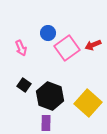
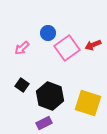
pink arrow: moved 1 px right; rotated 70 degrees clockwise
black square: moved 2 px left
yellow square: rotated 24 degrees counterclockwise
purple rectangle: moved 2 px left; rotated 63 degrees clockwise
